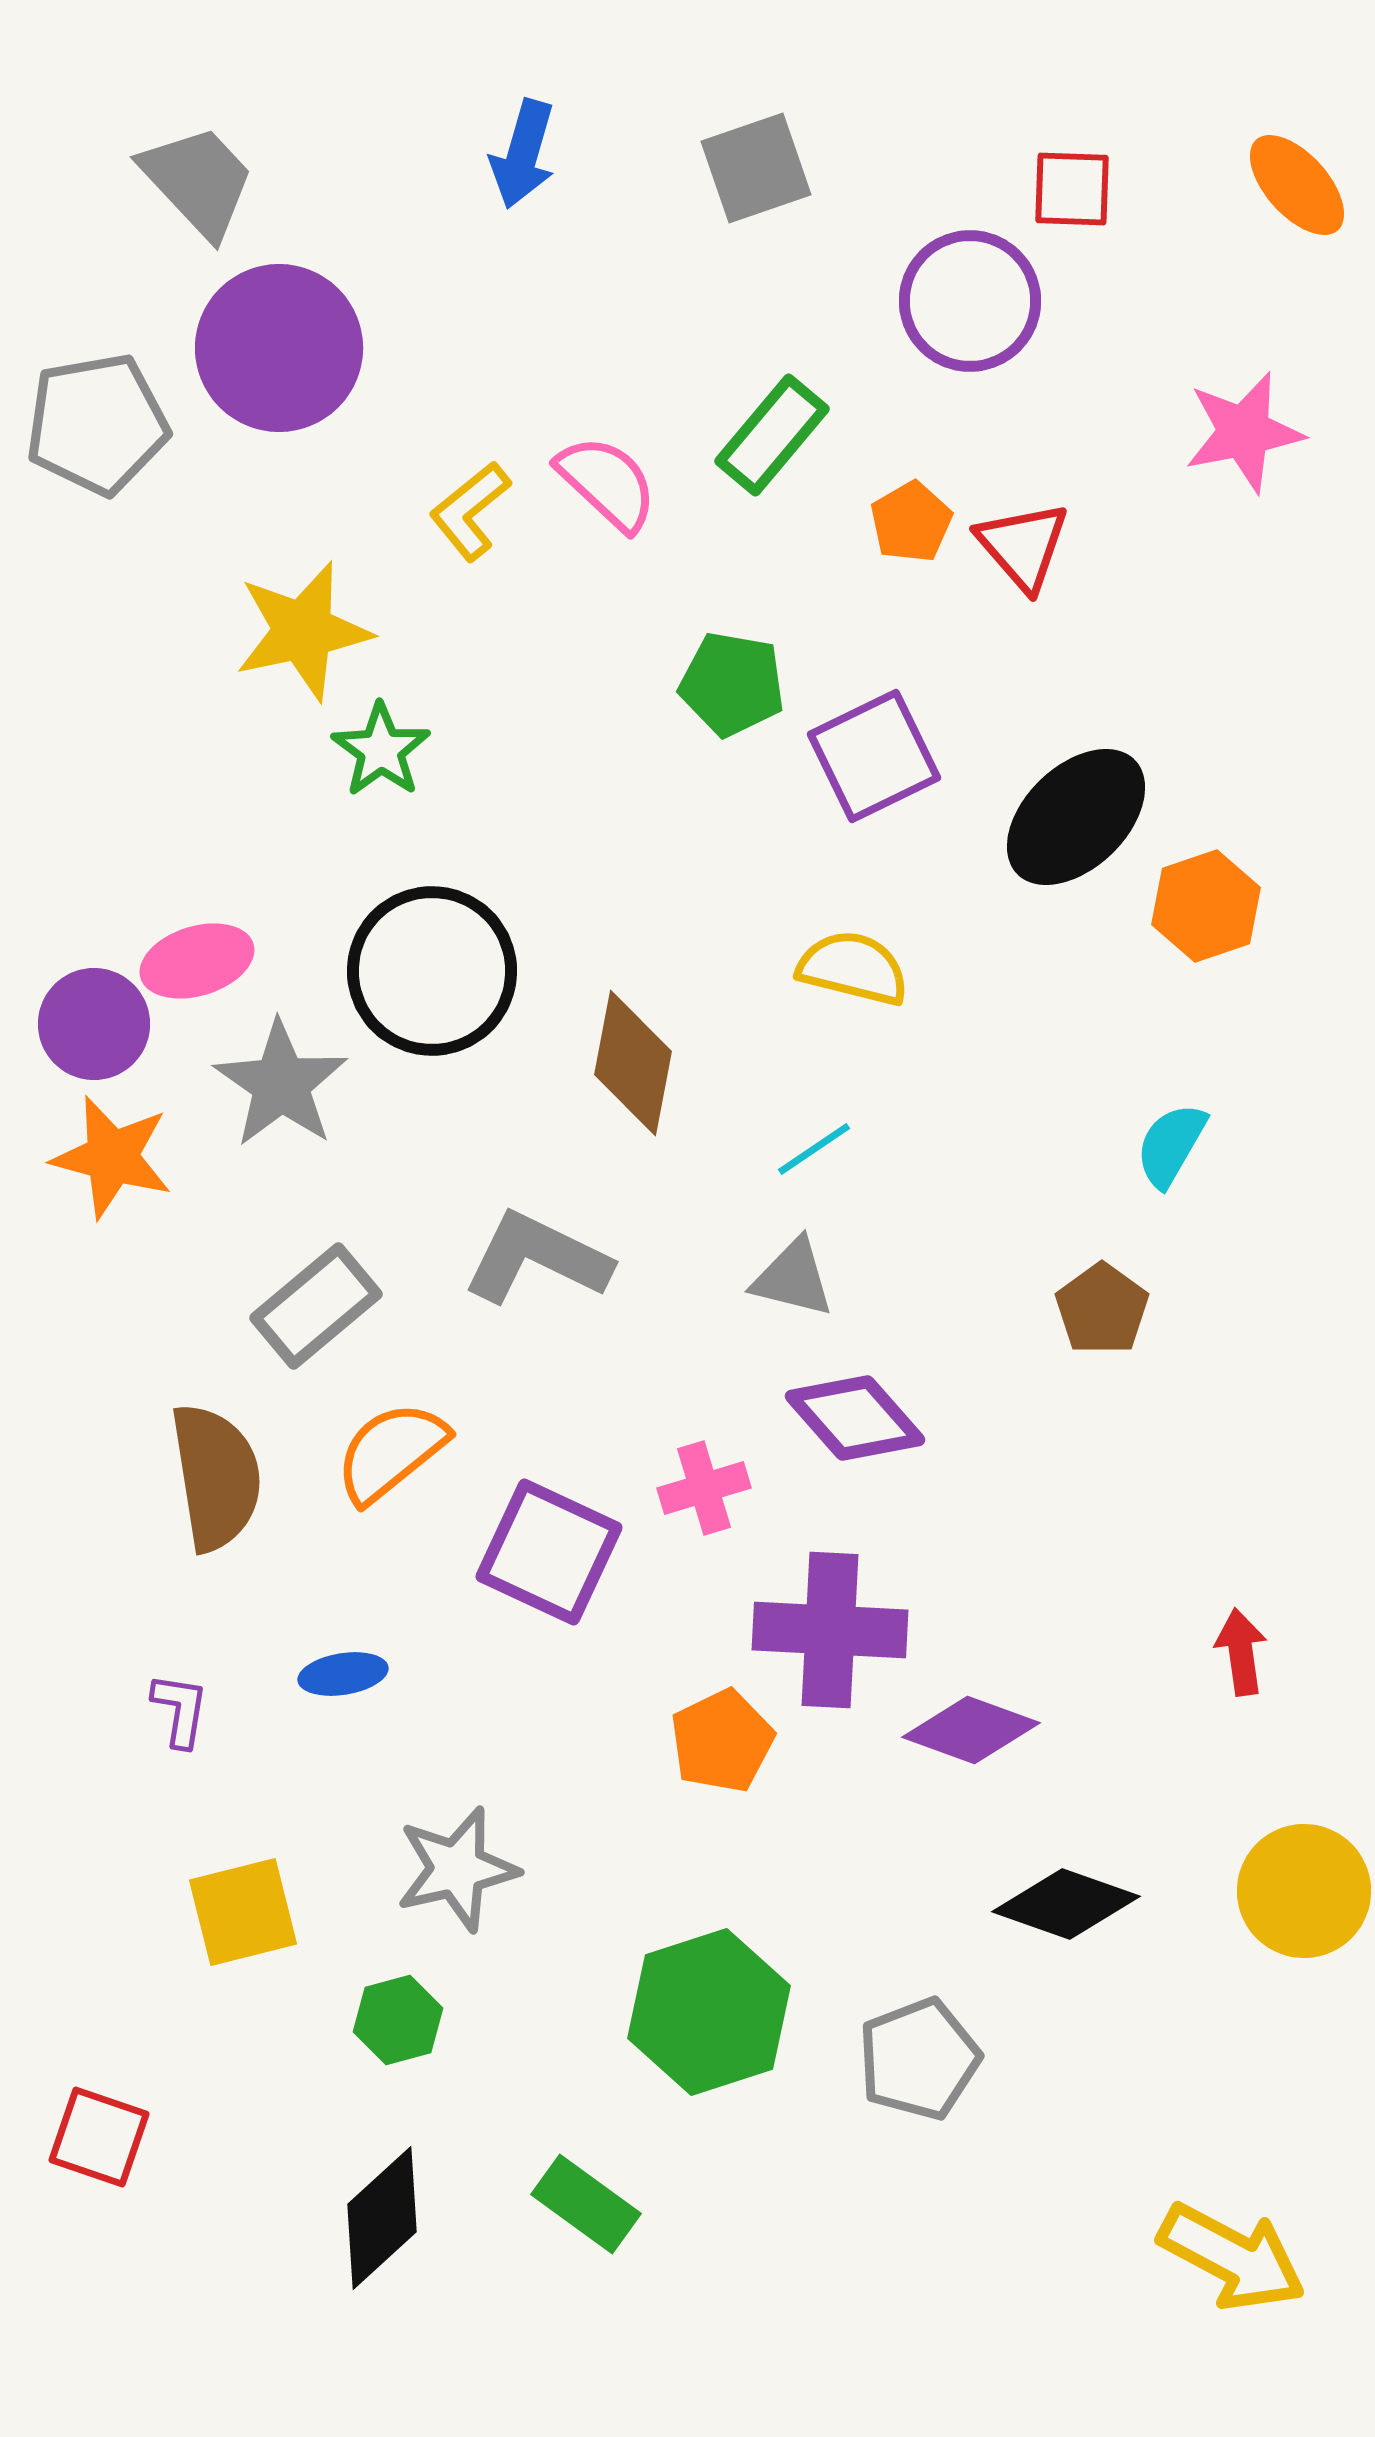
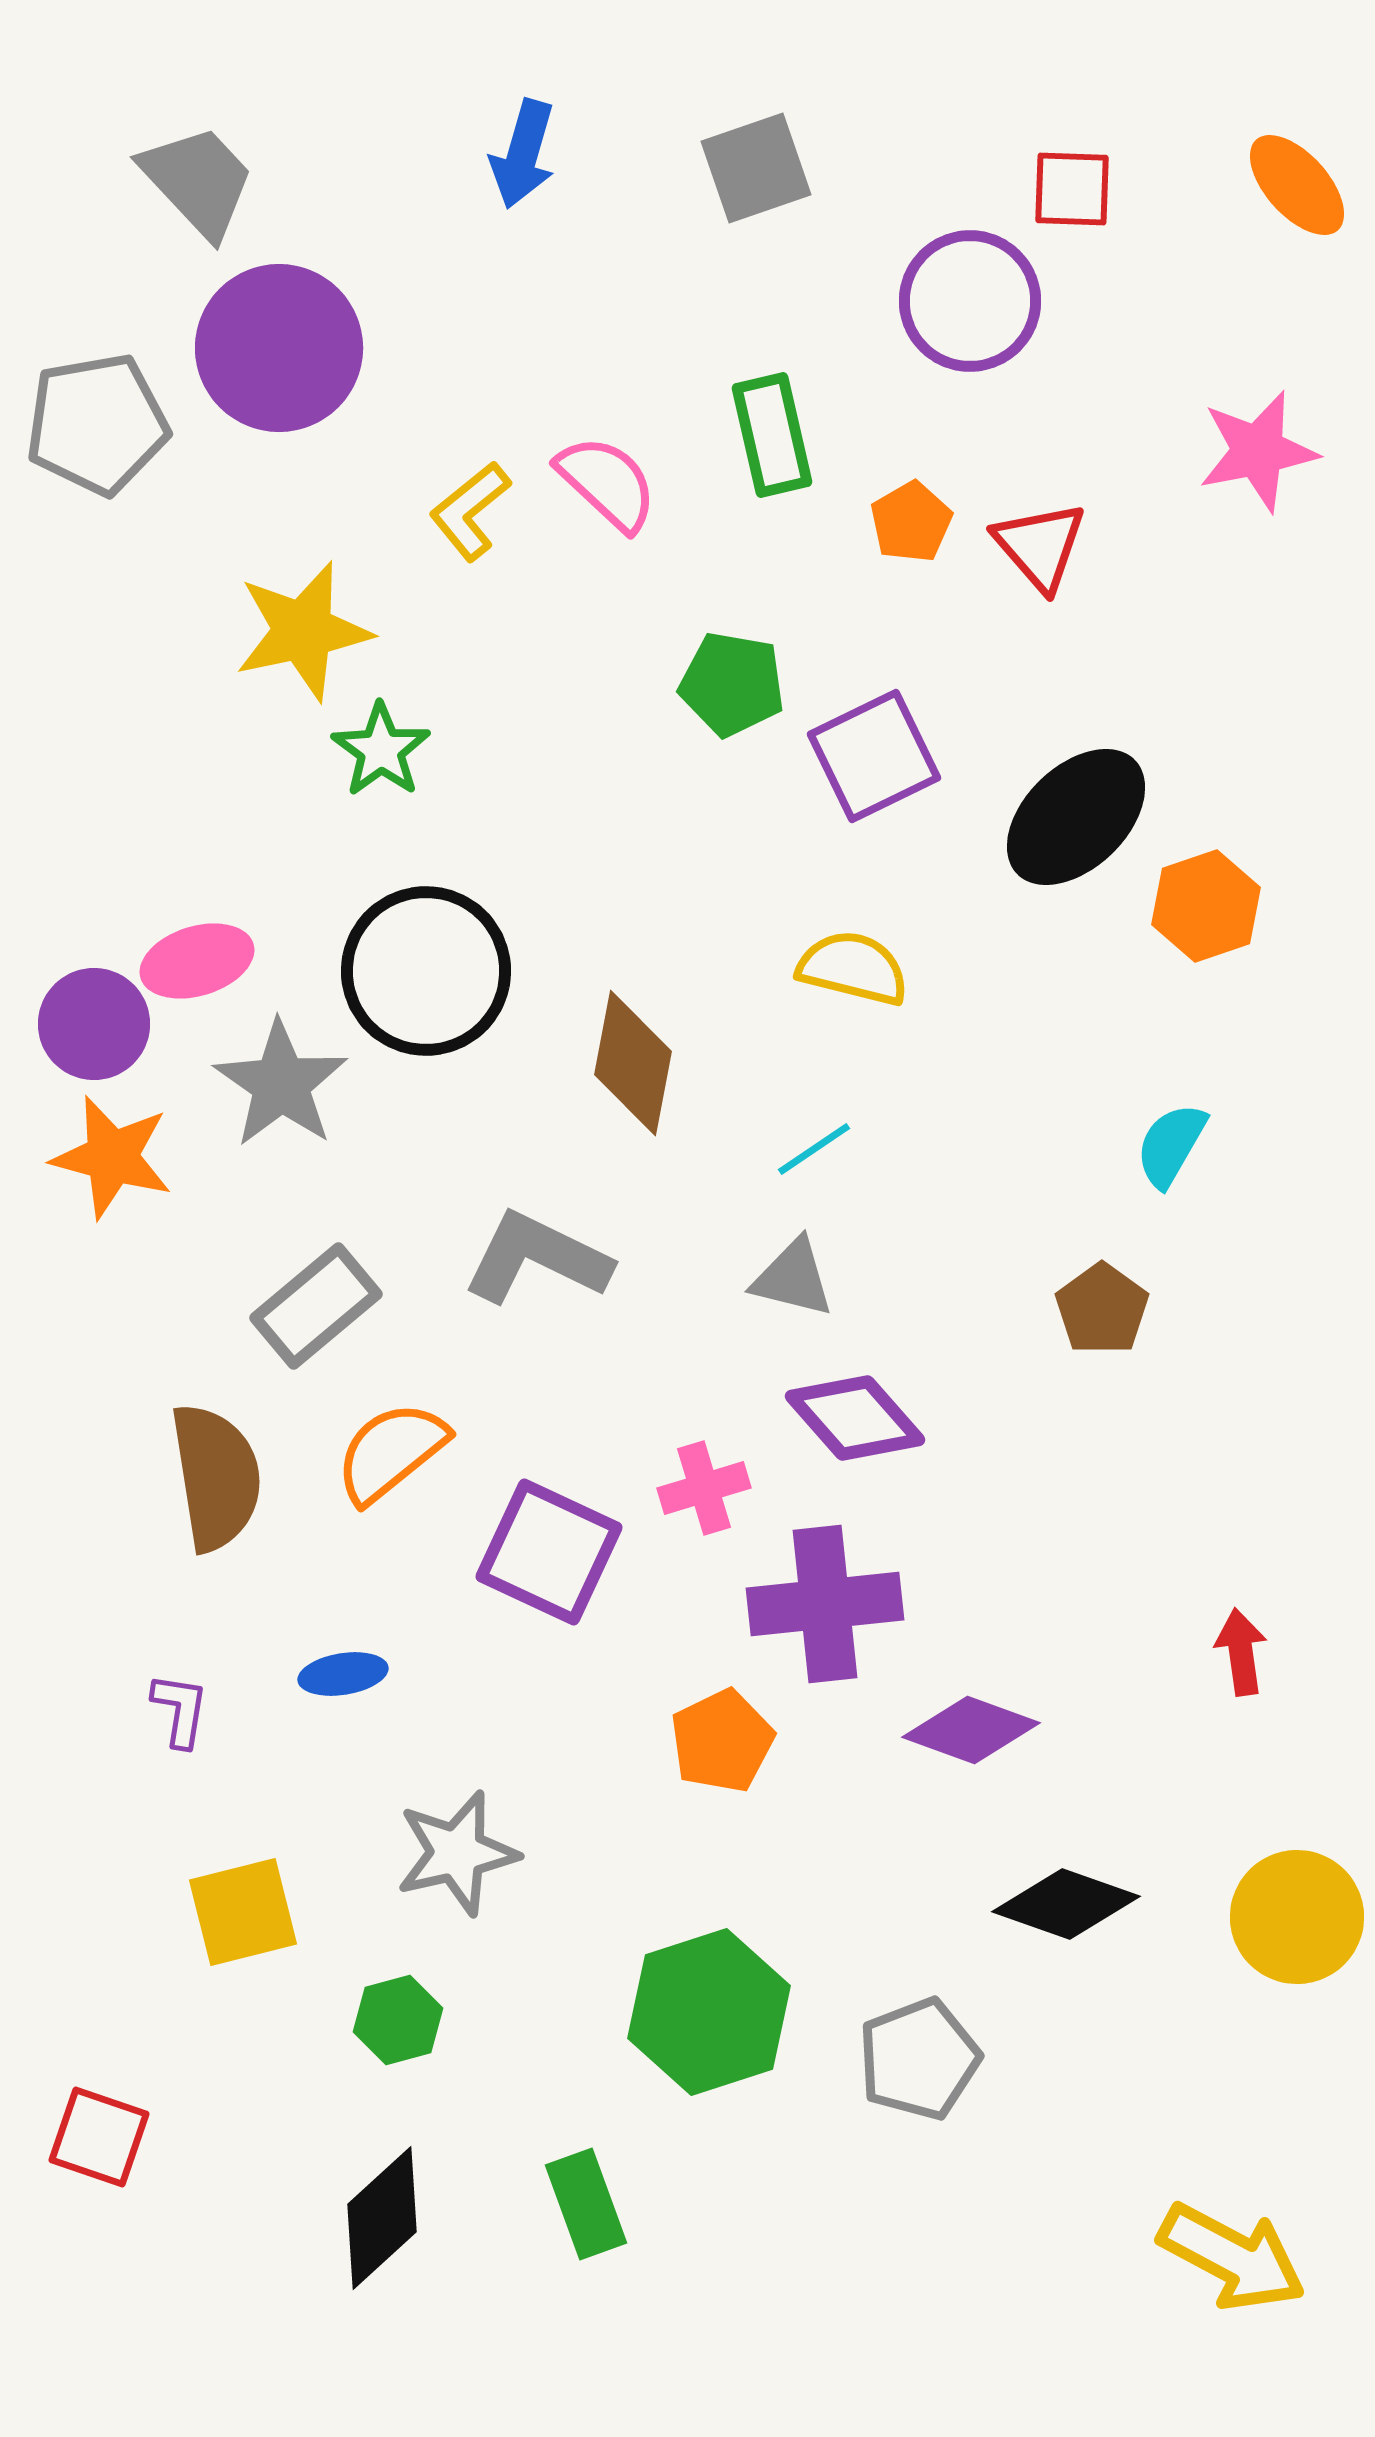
pink star at (1244, 432): moved 14 px right, 19 px down
green rectangle at (772, 435): rotated 53 degrees counterclockwise
red triangle at (1023, 546): moved 17 px right
black circle at (432, 971): moved 6 px left
purple cross at (830, 1630): moved 5 px left, 26 px up; rotated 9 degrees counterclockwise
gray star at (457, 1869): moved 16 px up
yellow circle at (1304, 1891): moved 7 px left, 26 px down
green rectangle at (586, 2204): rotated 34 degrees clockwise
